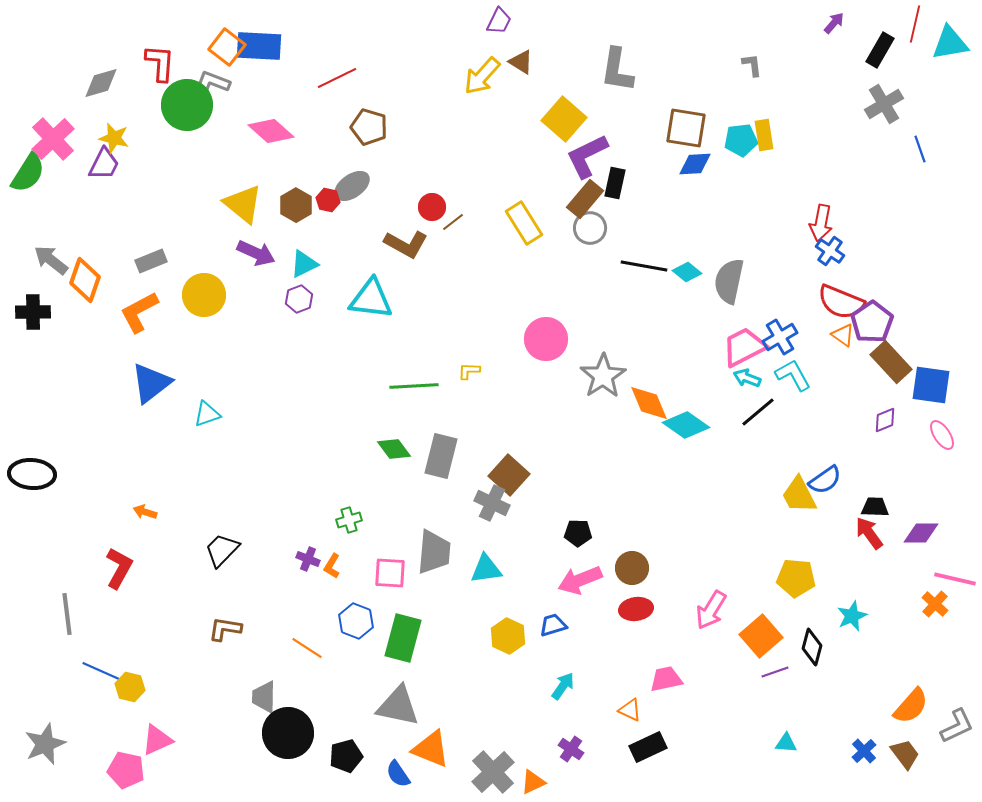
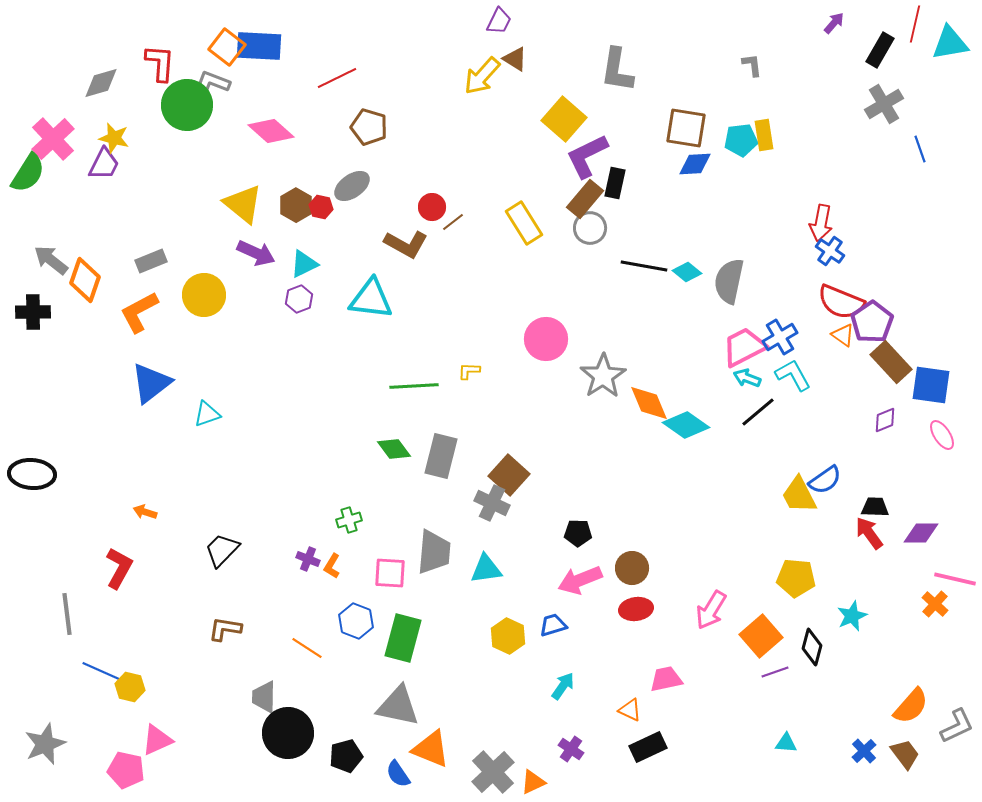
brown triangle at (521, 62): moved 6 px left, 3 px up
red hexagon at (328, 200): moved 7 px left, 7 px down
